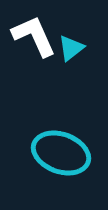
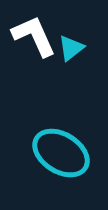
cyan ellipse: rotated 12 degrees clockwise
